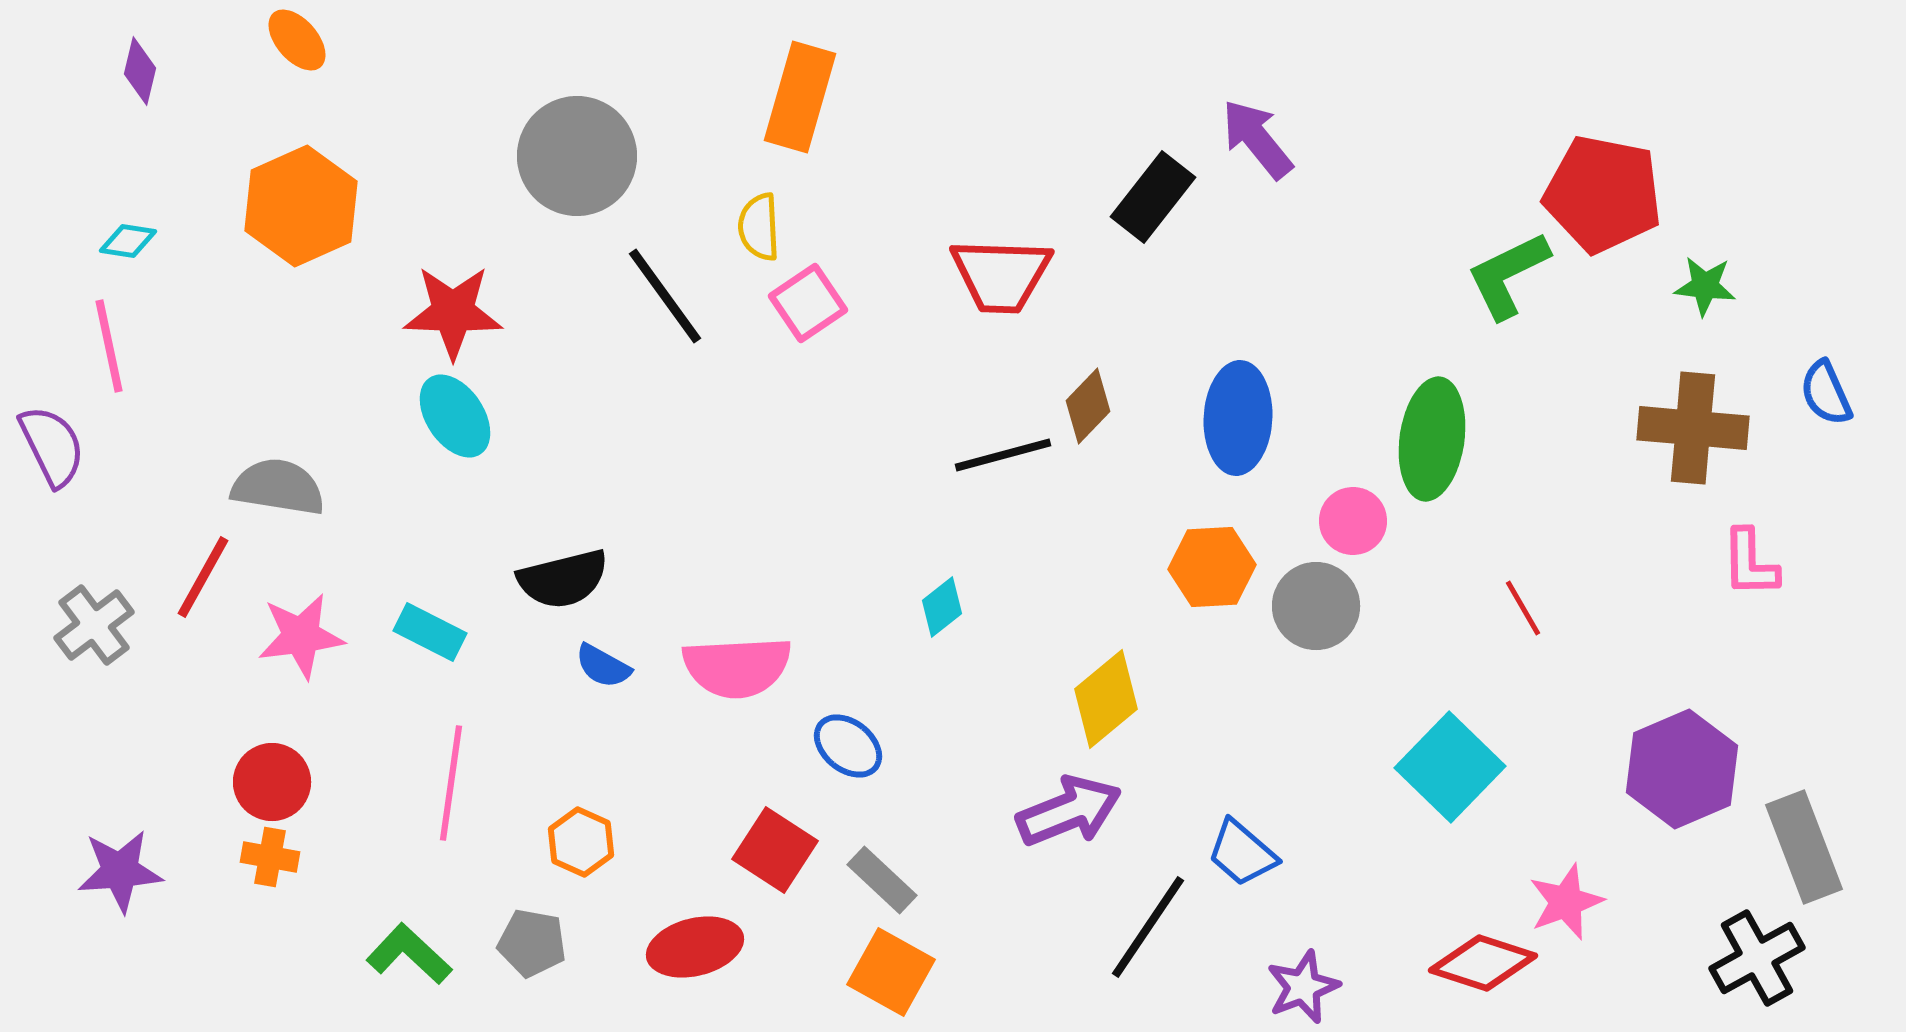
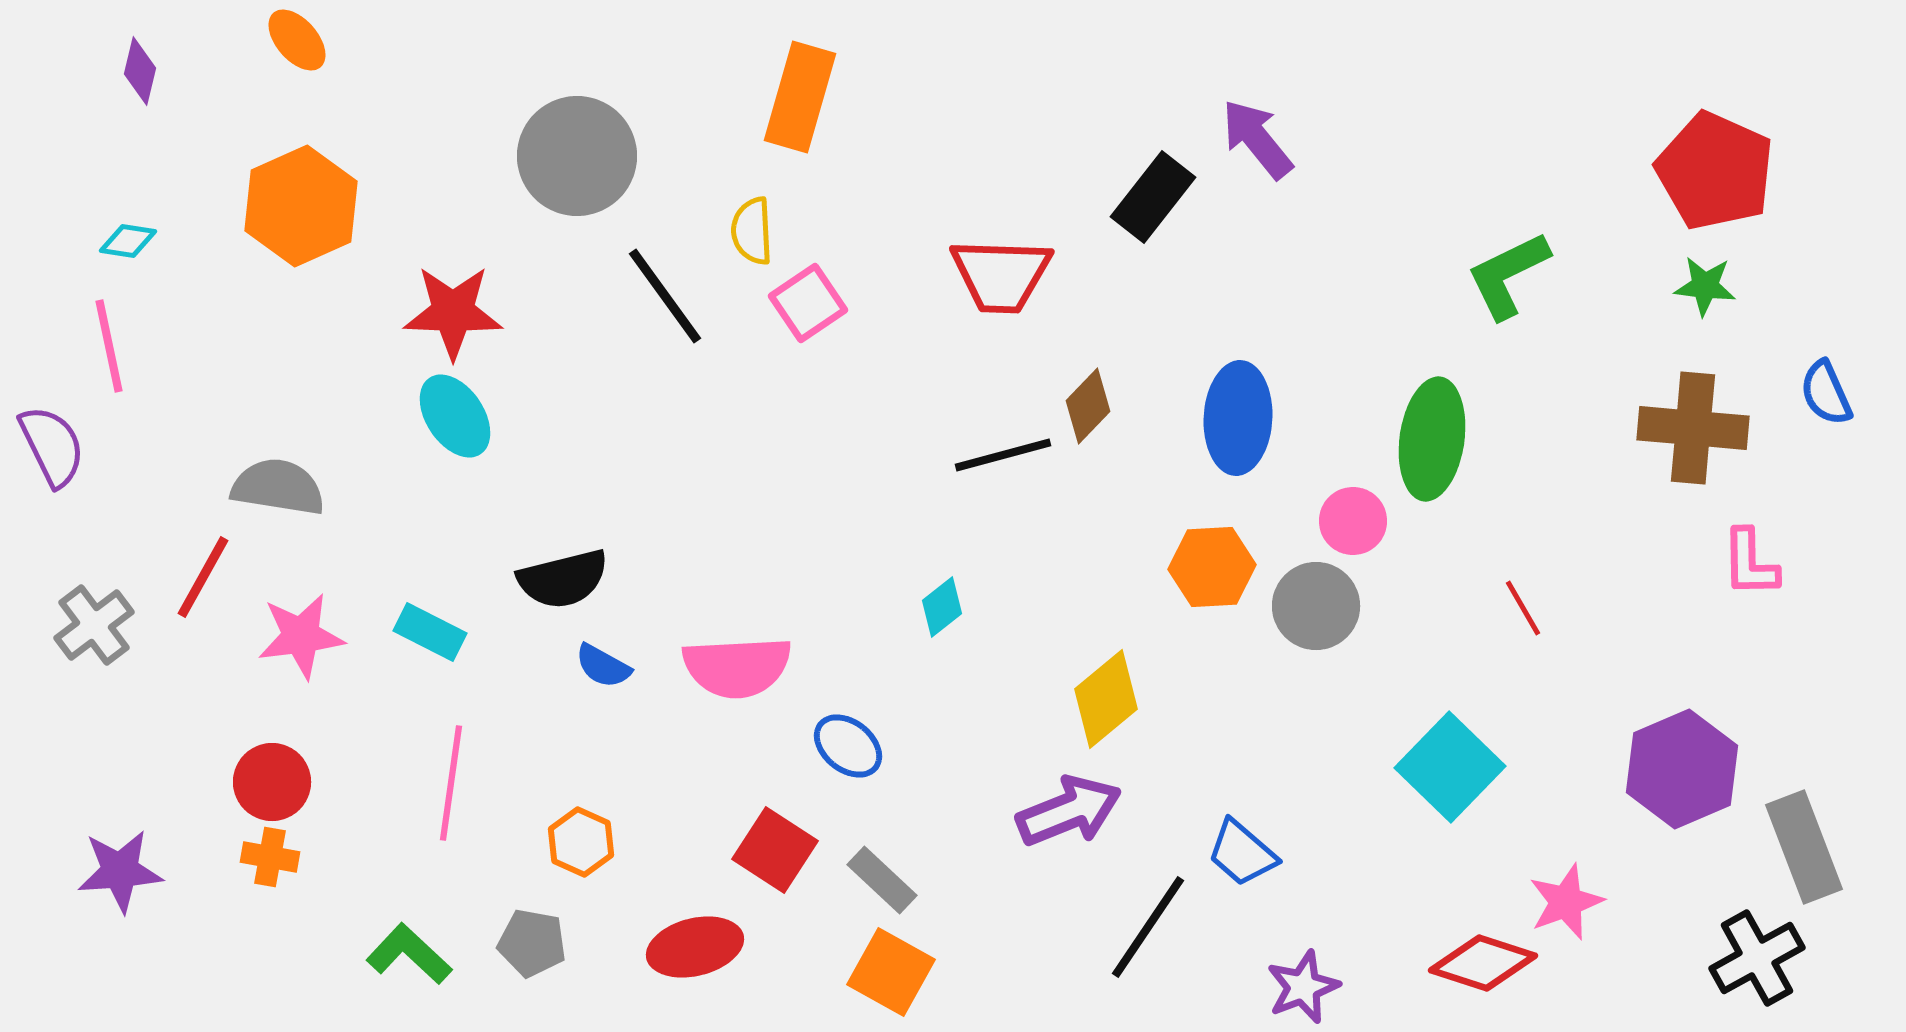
red pentagon at (1603, 194): moved 112 px right, 23 px up; rotated 13 degrees clockwise
yellow semicircle at (759, 227): moved 7 px left, 4 px down
